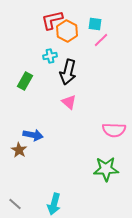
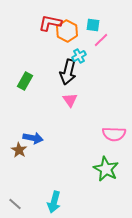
red L-shape: moved 2 px left, 3 px down; rotated 25 degrees clockwise
cyan square: moved 2 px left, 1 px down
cyan cross: moved 29 px right; rotated 16 degrees counterclockwise
pink triangle: moved 1 px right, 2 px up; rotated 14 degrees clockwise
pink semicircle: moved 4 px down
blue arrow: moved 3 px down
green star: rotated 30 degrees clockwise
cyan arrow: moved 2 px up
